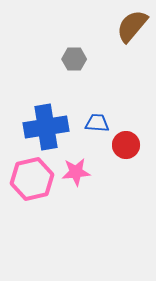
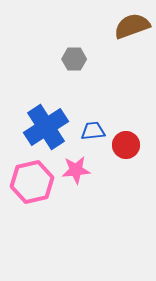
brown semicircle: rotated 30 degrees clockwise
blue trapezoid: moved 4 px left, 8 px down; rotated 10 degrees counterclockwise
blue cross: rotated 24 degrees counterclockwise
pink star: moved 2 px up
pink hexagon: moved 3 px down
